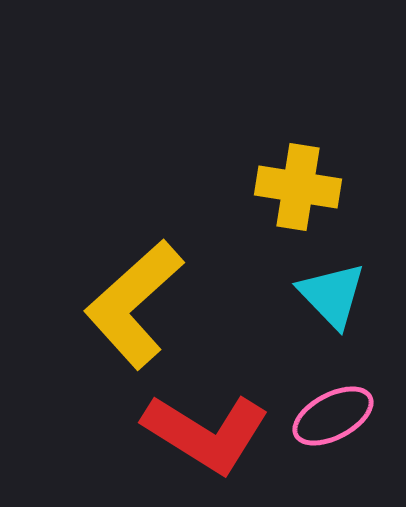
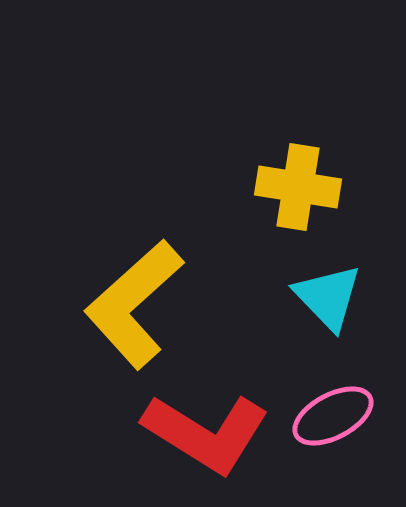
cyan triangle: moved 4 px left, 2 px down
